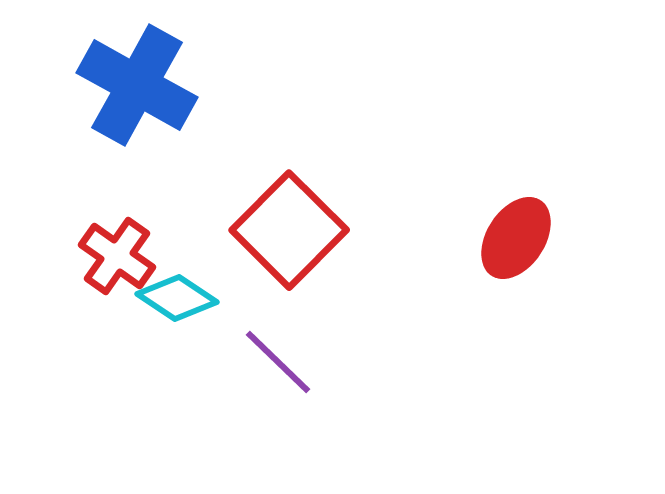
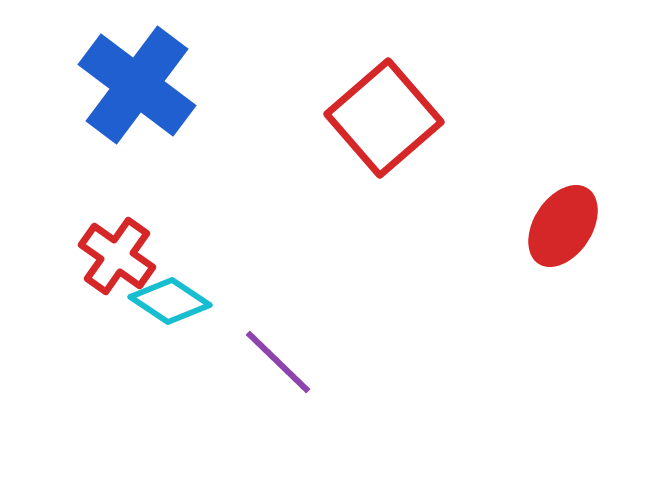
blue cross: rotated 8 degrees clockwise
red square: moved 95 px right, 112 px up; rotated 4 degrees clockwise
red ellipse: moved 47 px right, 12 px up
cyan diamond: moved 7 px left, 3 px down
